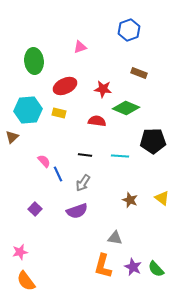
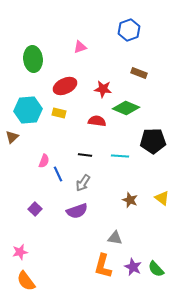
green ellipse: moved 1 px left, 2 px up
pink semicircle: rotated 64 degrees clockwise
